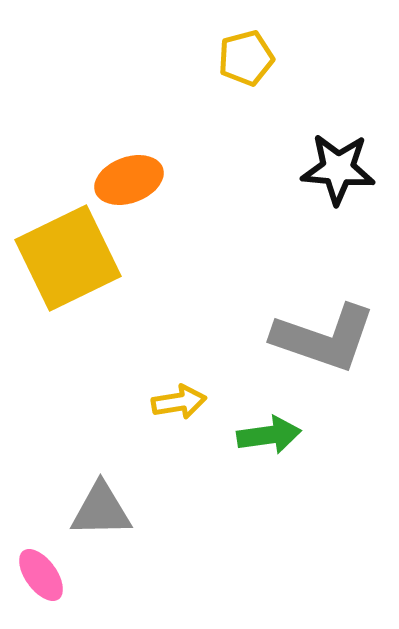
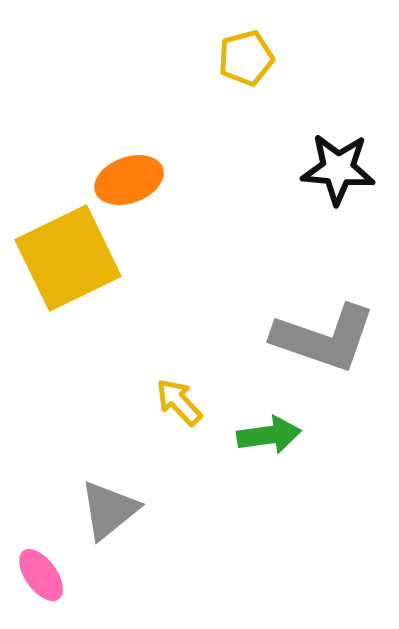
yellow arrow: rotated 124 degrees counterclockwise
gray triangle: moved 8 px right; rotated 38 degrees counterclockwise
